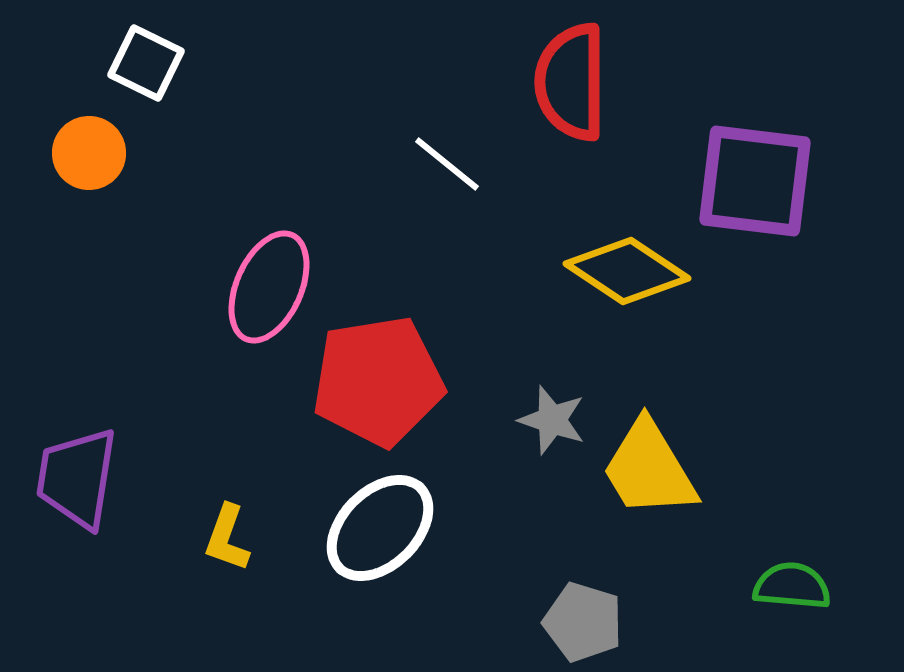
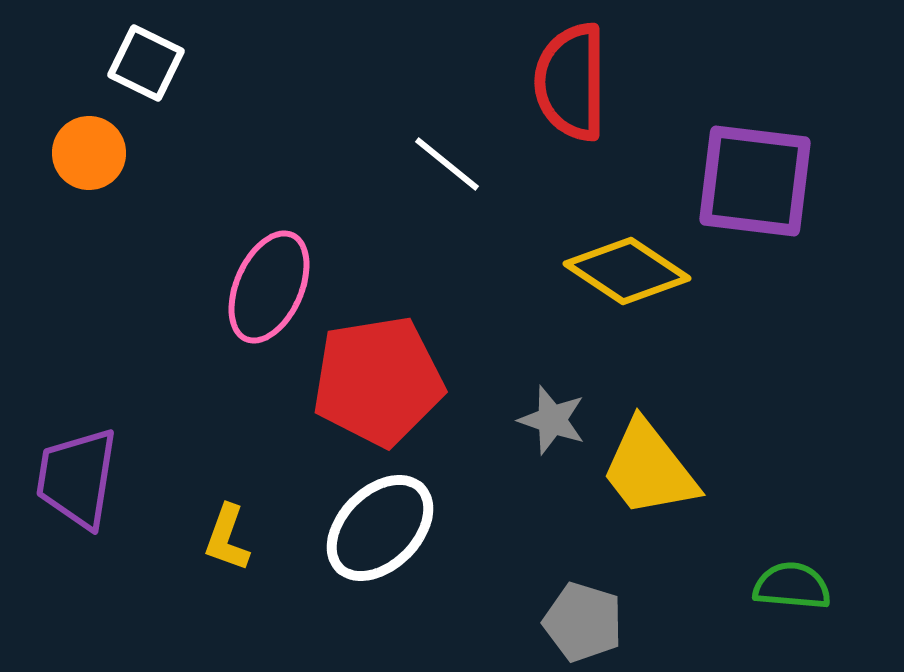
yellow trapezoid: rotated 7 degrees counterclockwise
